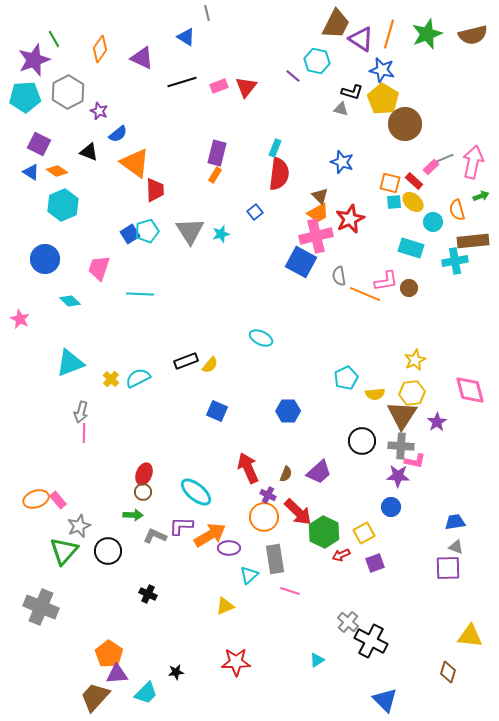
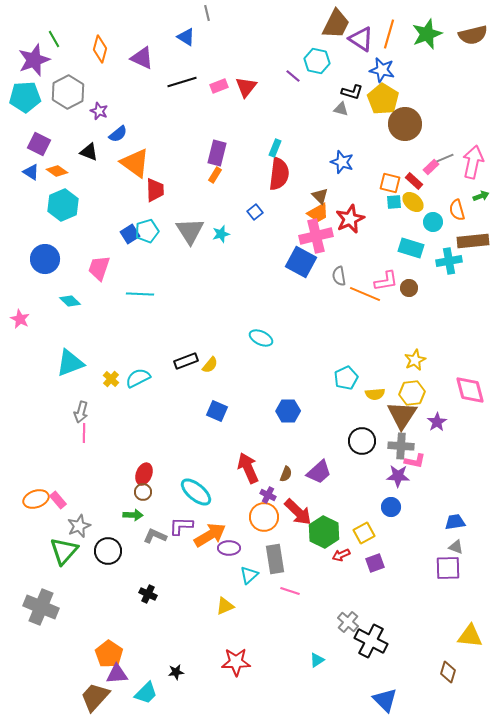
orange diamond at (100, 49): rotated 20 degrees counterclockwise
cyan cross at (455, 261): moved 6 px left
